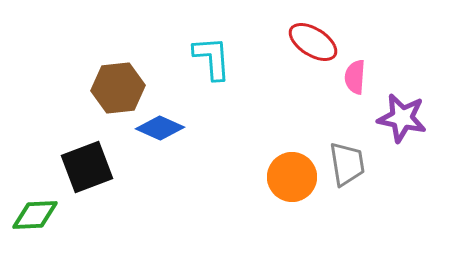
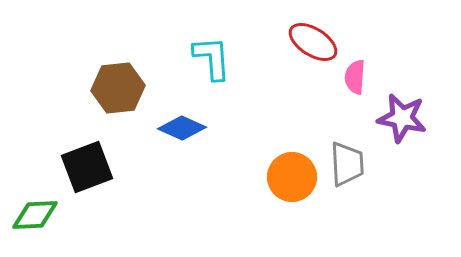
blue diamond: moved 22 px right
gray trapezoid: rotated 6 degrees clockwise
